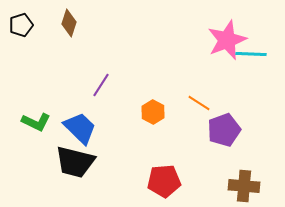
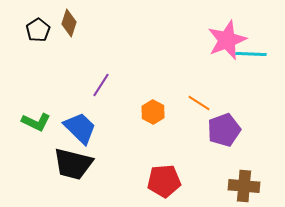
black pentagon: moved 17 px right, 5 px down; rotated 15 degrees counterclockwise
black trapezoid: moved 2 px left, 2 px down
